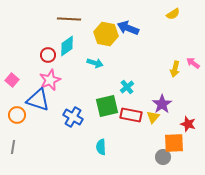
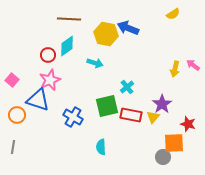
pink arrow: moved 2 px down
